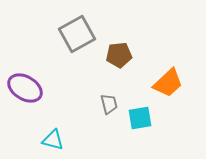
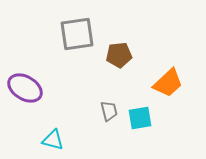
gray square: rotated 21 degrees clockwise
gray trapezoid: moved 7 px down
